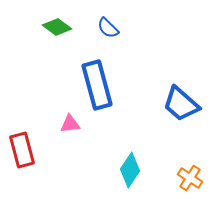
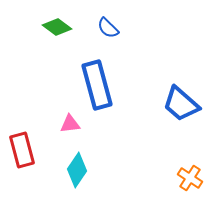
cyan diamond: moved 53 px left
